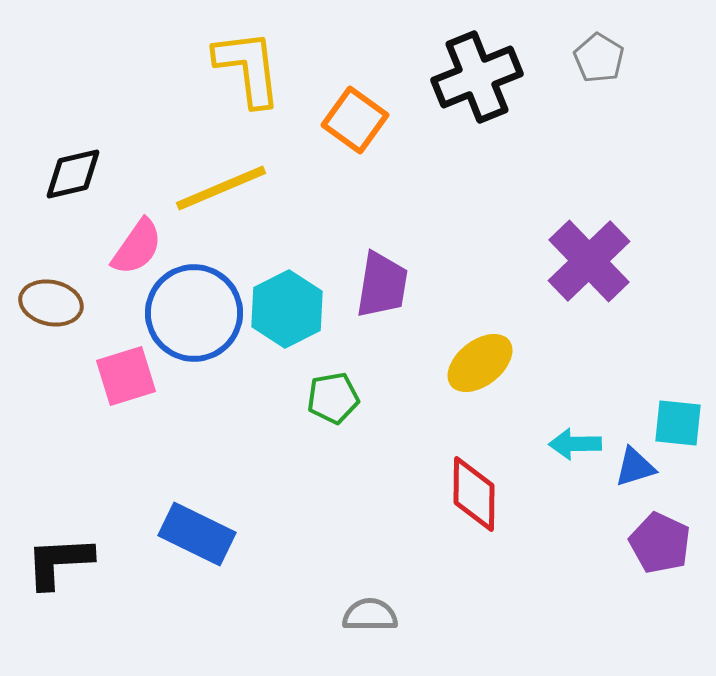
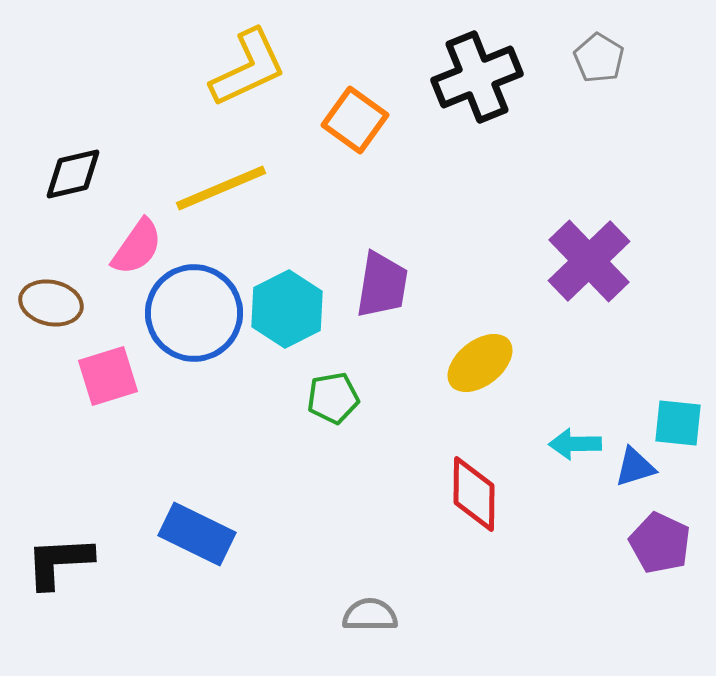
yellow L-shape: rotated 72 degrees clockwise
pink square: moved 18 px left
